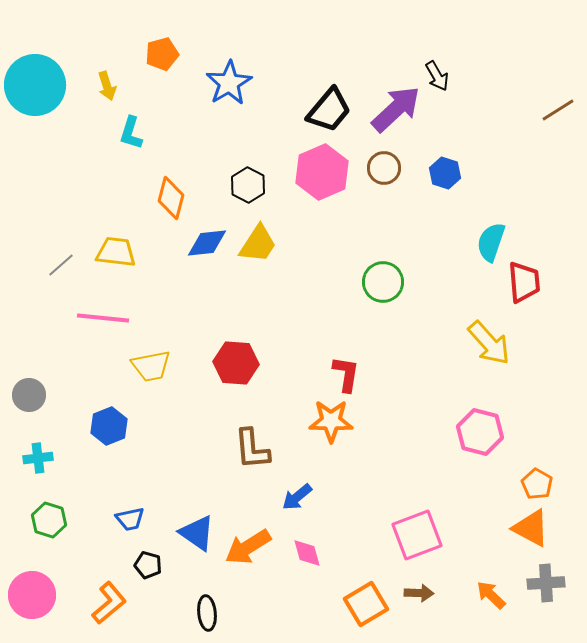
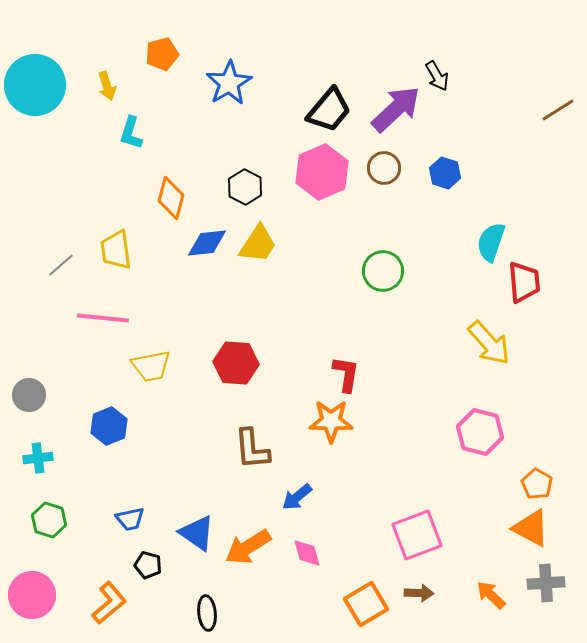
black hexagon at (248, 185): moved 3 px left, 2 px down
yellow trapezoid at (116, 252): moved 2 px up; rotated 105 degrees counterclockwise
green circle at (383, 282): moved 11 px up
